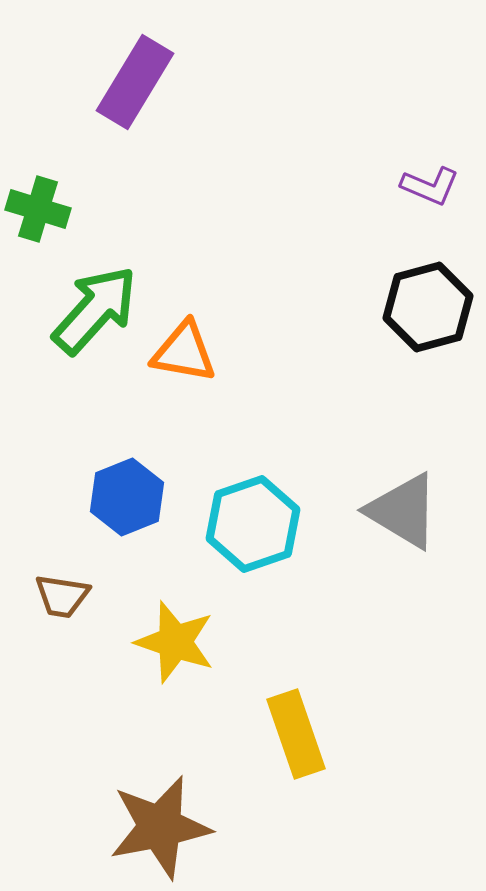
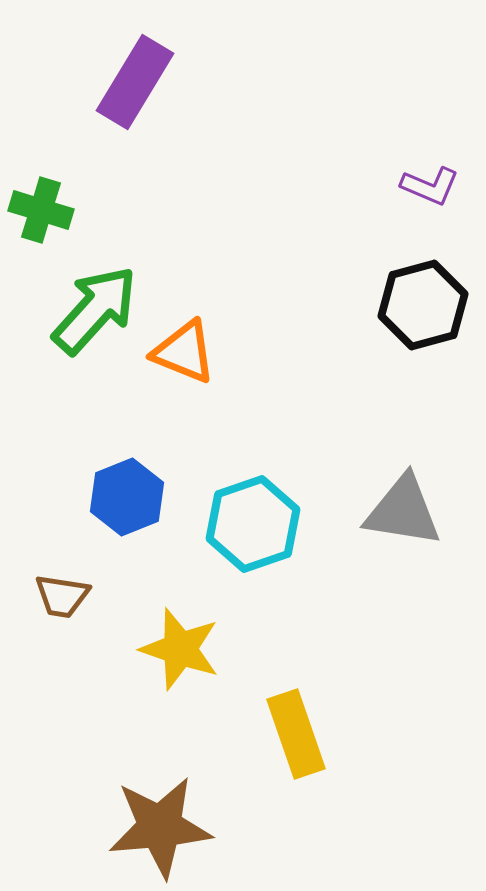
green cross: moved 3 px right, 1 px down
black hexagon: moved 5 px left, 2 px up
orange triangle: rotated 12 degrees clockwise
gray triangle: rotated 22 degrees counterclockwise
yellow star: moved 5 px right, 7 px down
brown star: rotated 6 degrees clockwise
